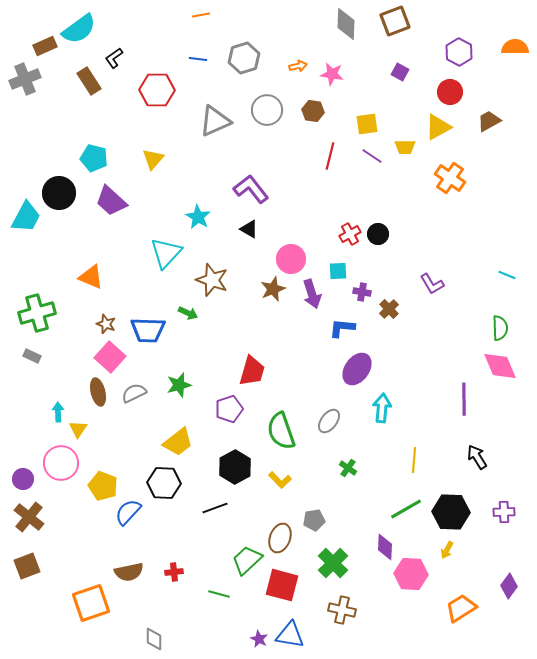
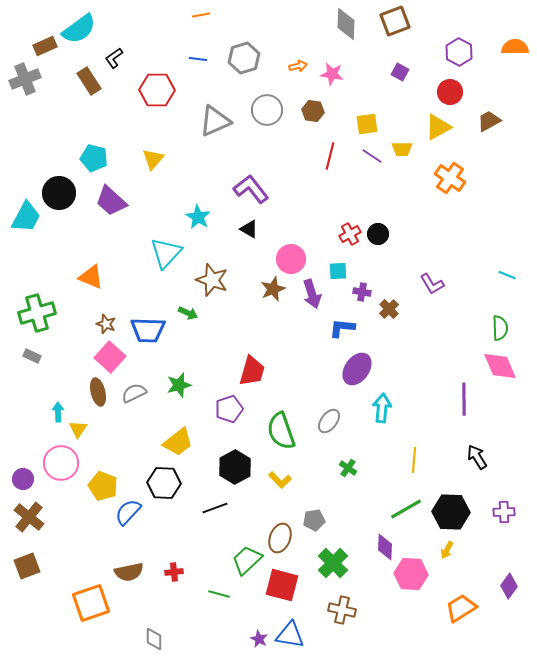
yellow trapezoid at (405, 147): moved 3 px left, 2 px down
